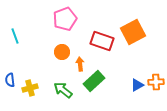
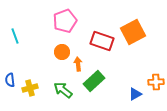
pink pentagon: moved 2 px down
orange arrow: moved 2 px left
blue triangle: moved 2 px left, 9 px down
